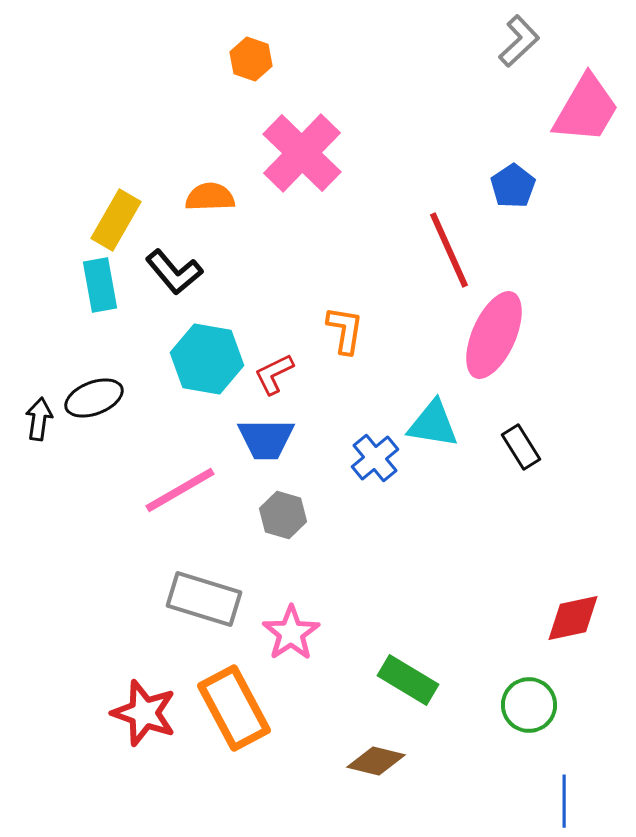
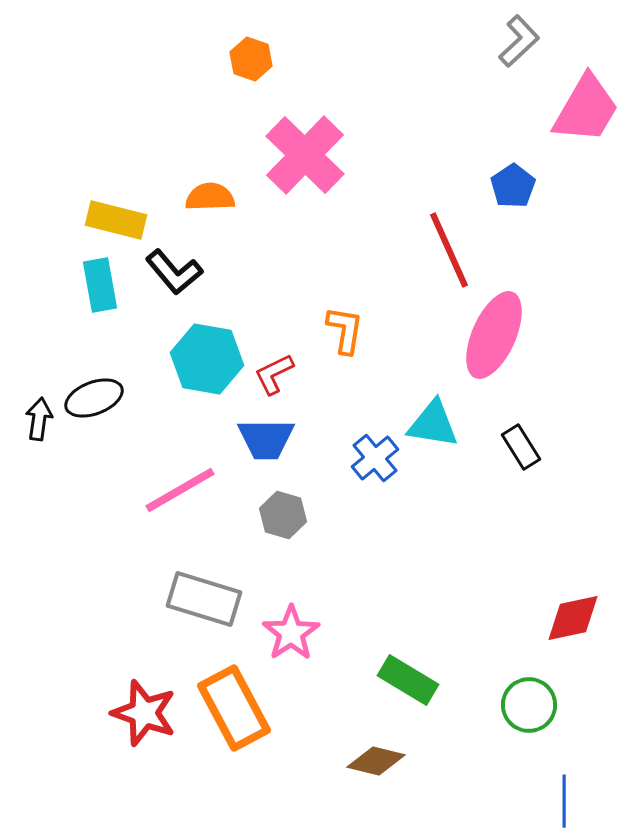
pink cross: moved 3 px right, 2 px down
yellow rectangle: rotated 74 degrees clockwise
